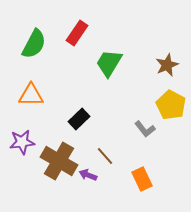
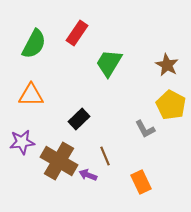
brown star: rotated 20 degrees counterclockwise
gray L-shape: rotated 10 degrees clockwise
brown line: rotated 18 degrees clockwise
orange rectangle: moved 1 px left, 3 px down
